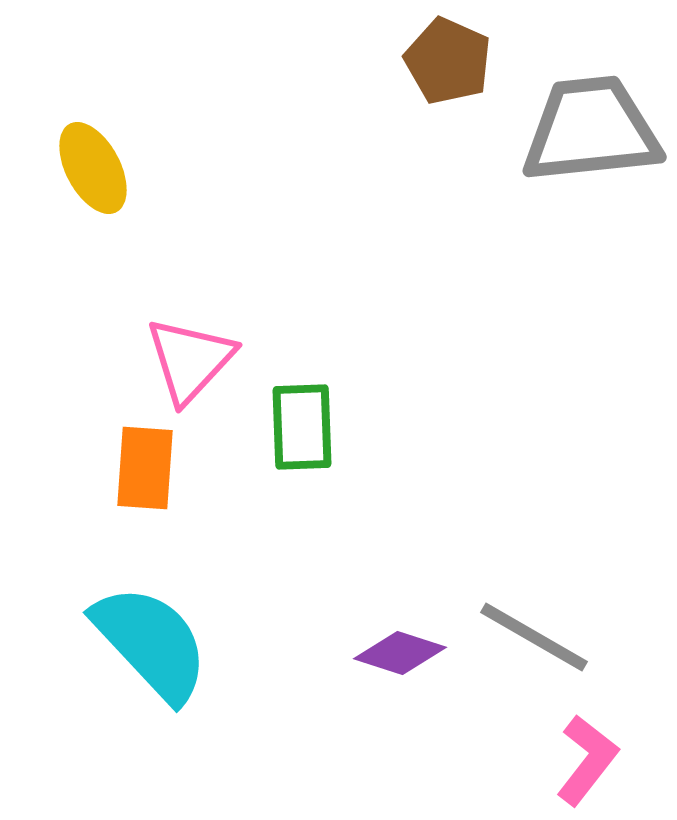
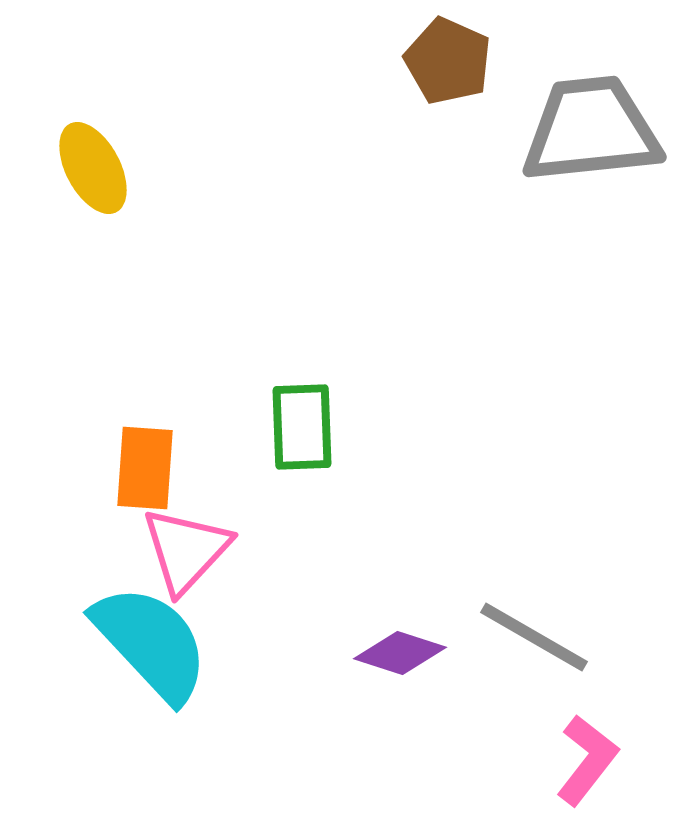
pink triangle: moved 4 px left, 190 px down
